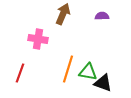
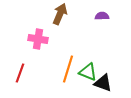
brown arrow: moved 3 px left
green triangle: rotated 12 degrees clockwise
